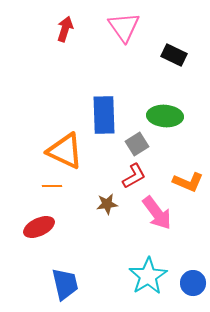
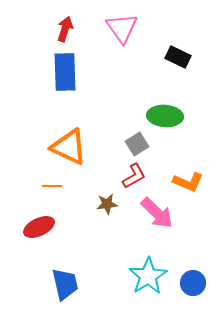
pink triangle: moved 2 px left, 1 px down
black rectangle: moved 4 px right, 2 px down
blue rectangle: moved 39 px left, 43 px up
orange triangle: moved 4 px right, 4 px up
pink arrow: rotated 9 degrees counterclockwise
